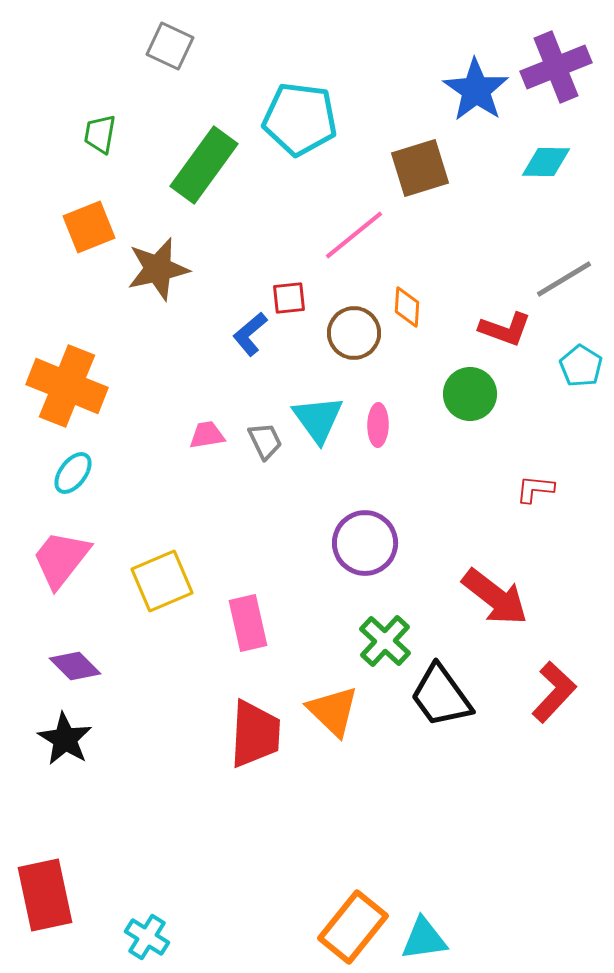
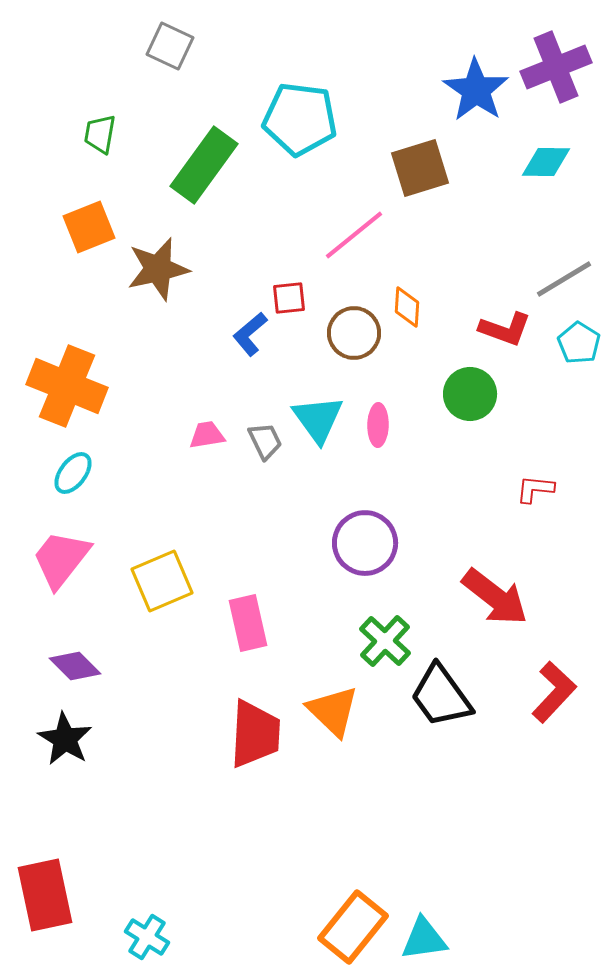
cyan pentagon at (581, 366): moved 2 px left, 23 px up
